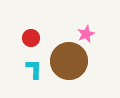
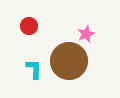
red circle: moved 2 px left, 12 px up
